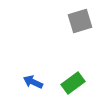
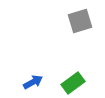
blue arrow: rotated 126 degrees clockwise
